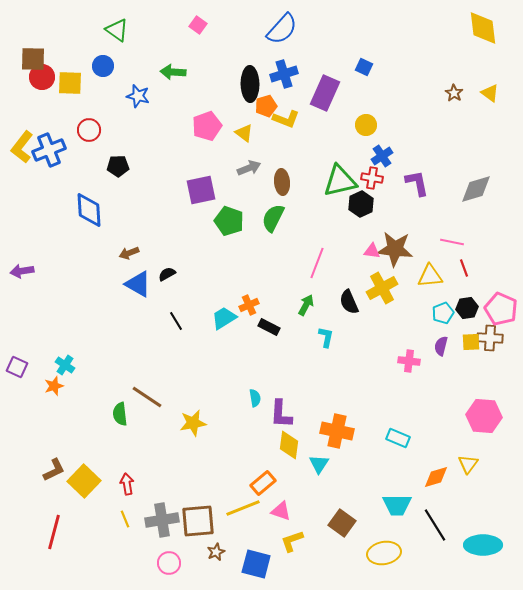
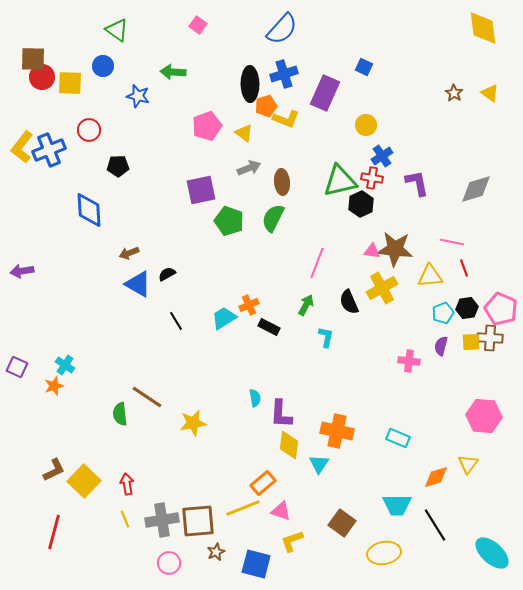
cyan ellipse at (483, 545): moved 9 px right, 8 px down; rotated 42 degrees clockwise
